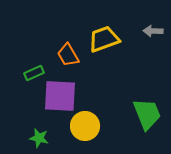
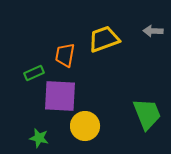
orange trapezoid: moved 3 px left; rotated 40 degrees clockwise
